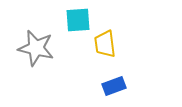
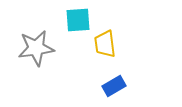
gray star: rotated 21 degrees counterclockwise
blue rectangle: rotated 10 degrees counterclockwise
